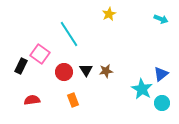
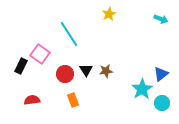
red circle: moved 1 px right, 2 px down
cyan star: rotated 10 degrees clockwise
